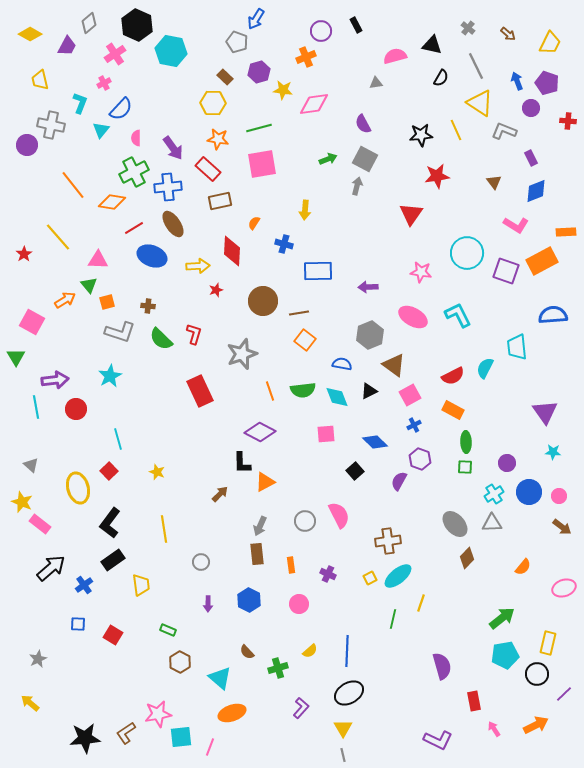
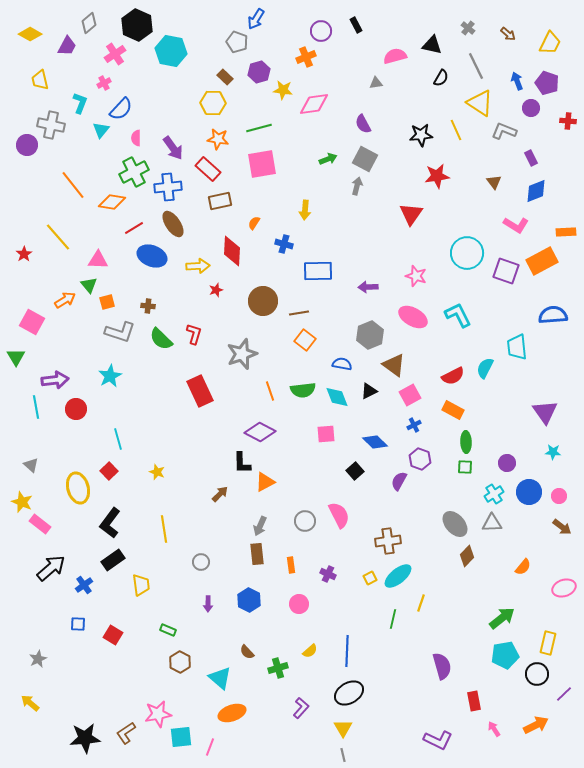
pink star at (421, 272): moved 5 px left, 4 px down; rotated 10 degrees clockwise
brown diamond at (467, 558): moved 2 px up
